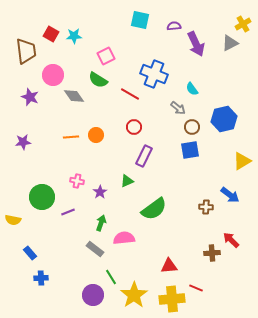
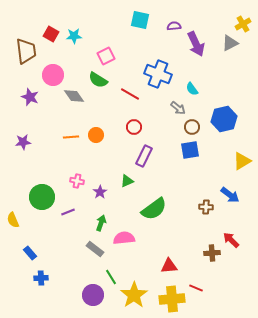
blue cross at (154, 74): moved 4 px right
yellow semicircle at (13, 220): rotated 56 degrees clockwise
